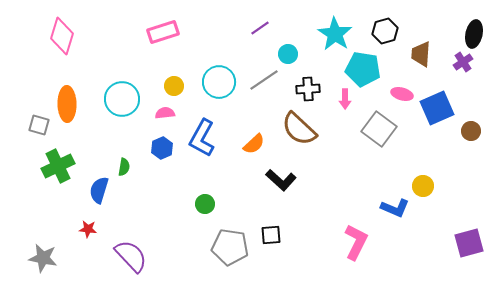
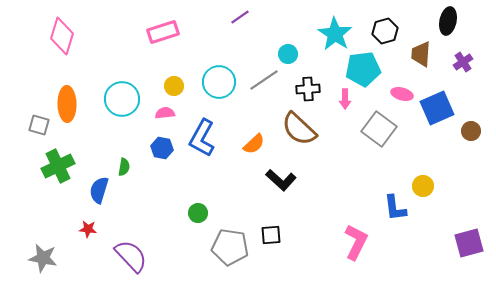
purple line at (260, 28): moved 20 px left, 11 px up
black ellipse at (474, 34): moved 26 px left, 13 px up
cyan pentagon at (363, 69): rotated 16 degrees counterclockwise
blue hexagon at (162, 148): rotated 25 degrees counterclockwise
green circle at (205, 204): moved 7 px left, 9 px down
blue L-shape at (395, 208): rotated 60 degrees clockwise
